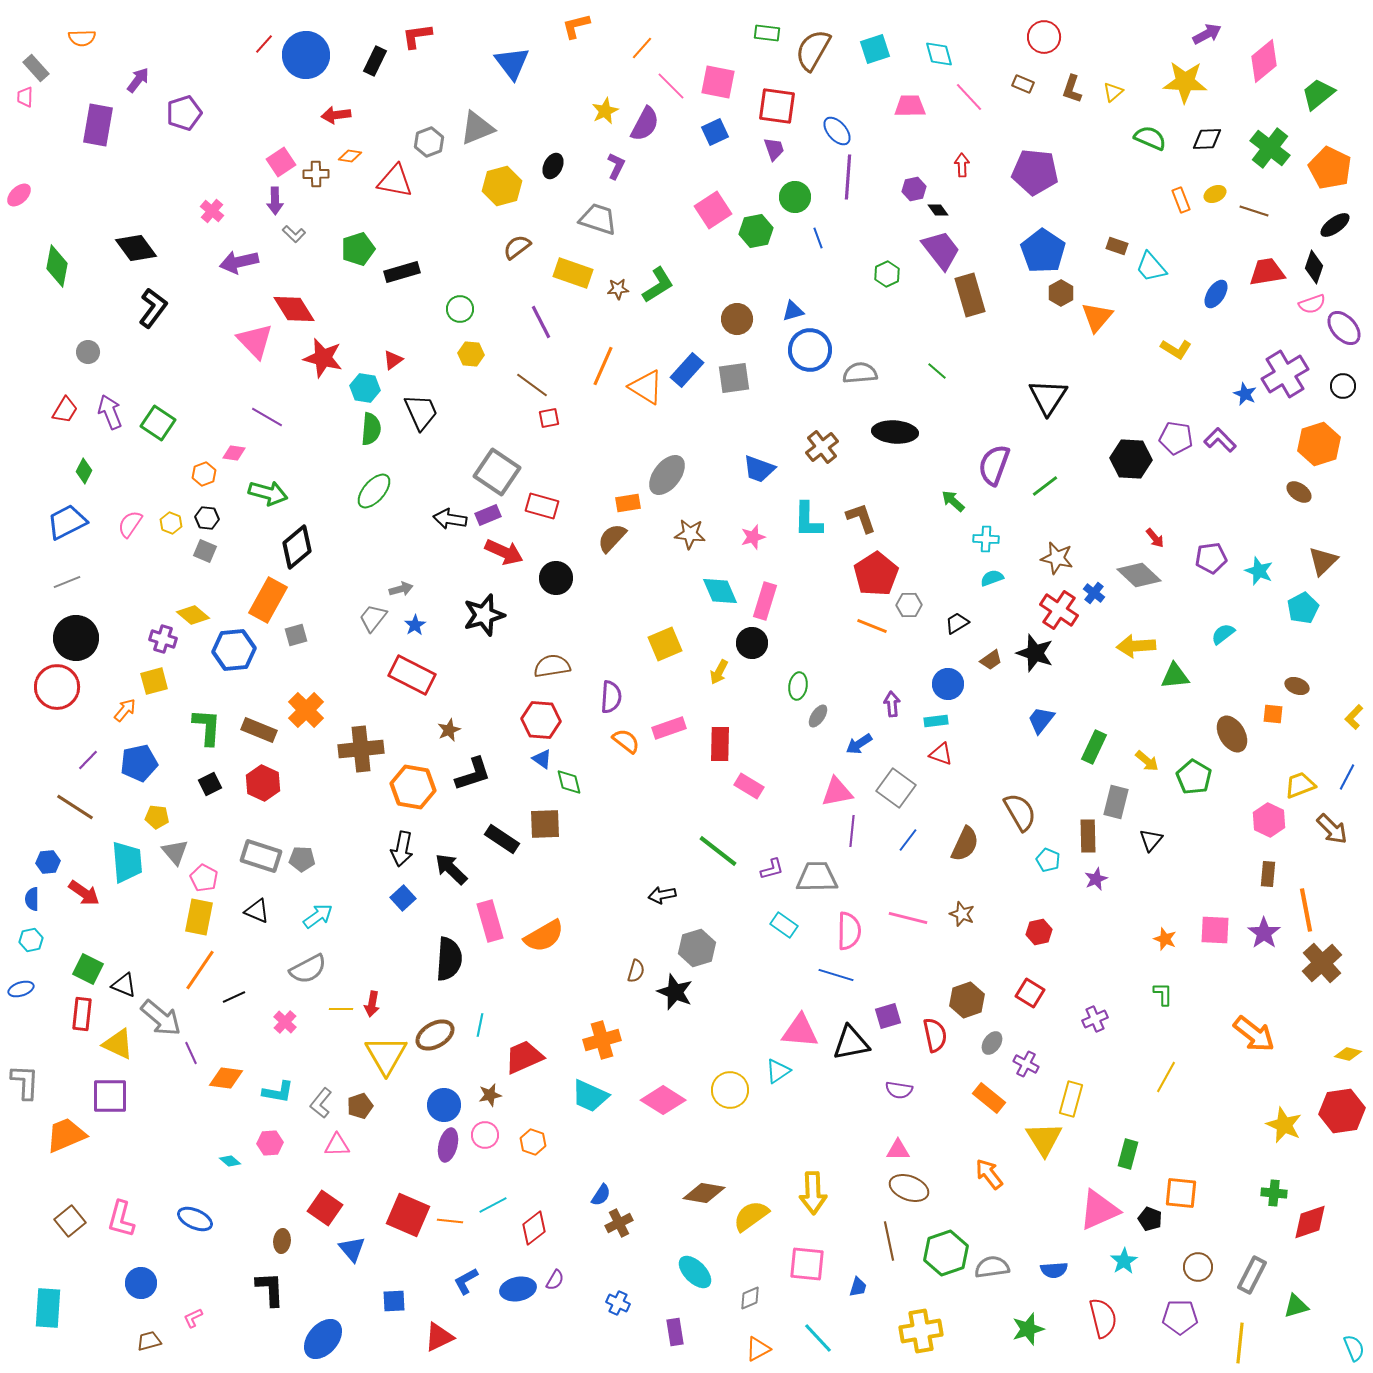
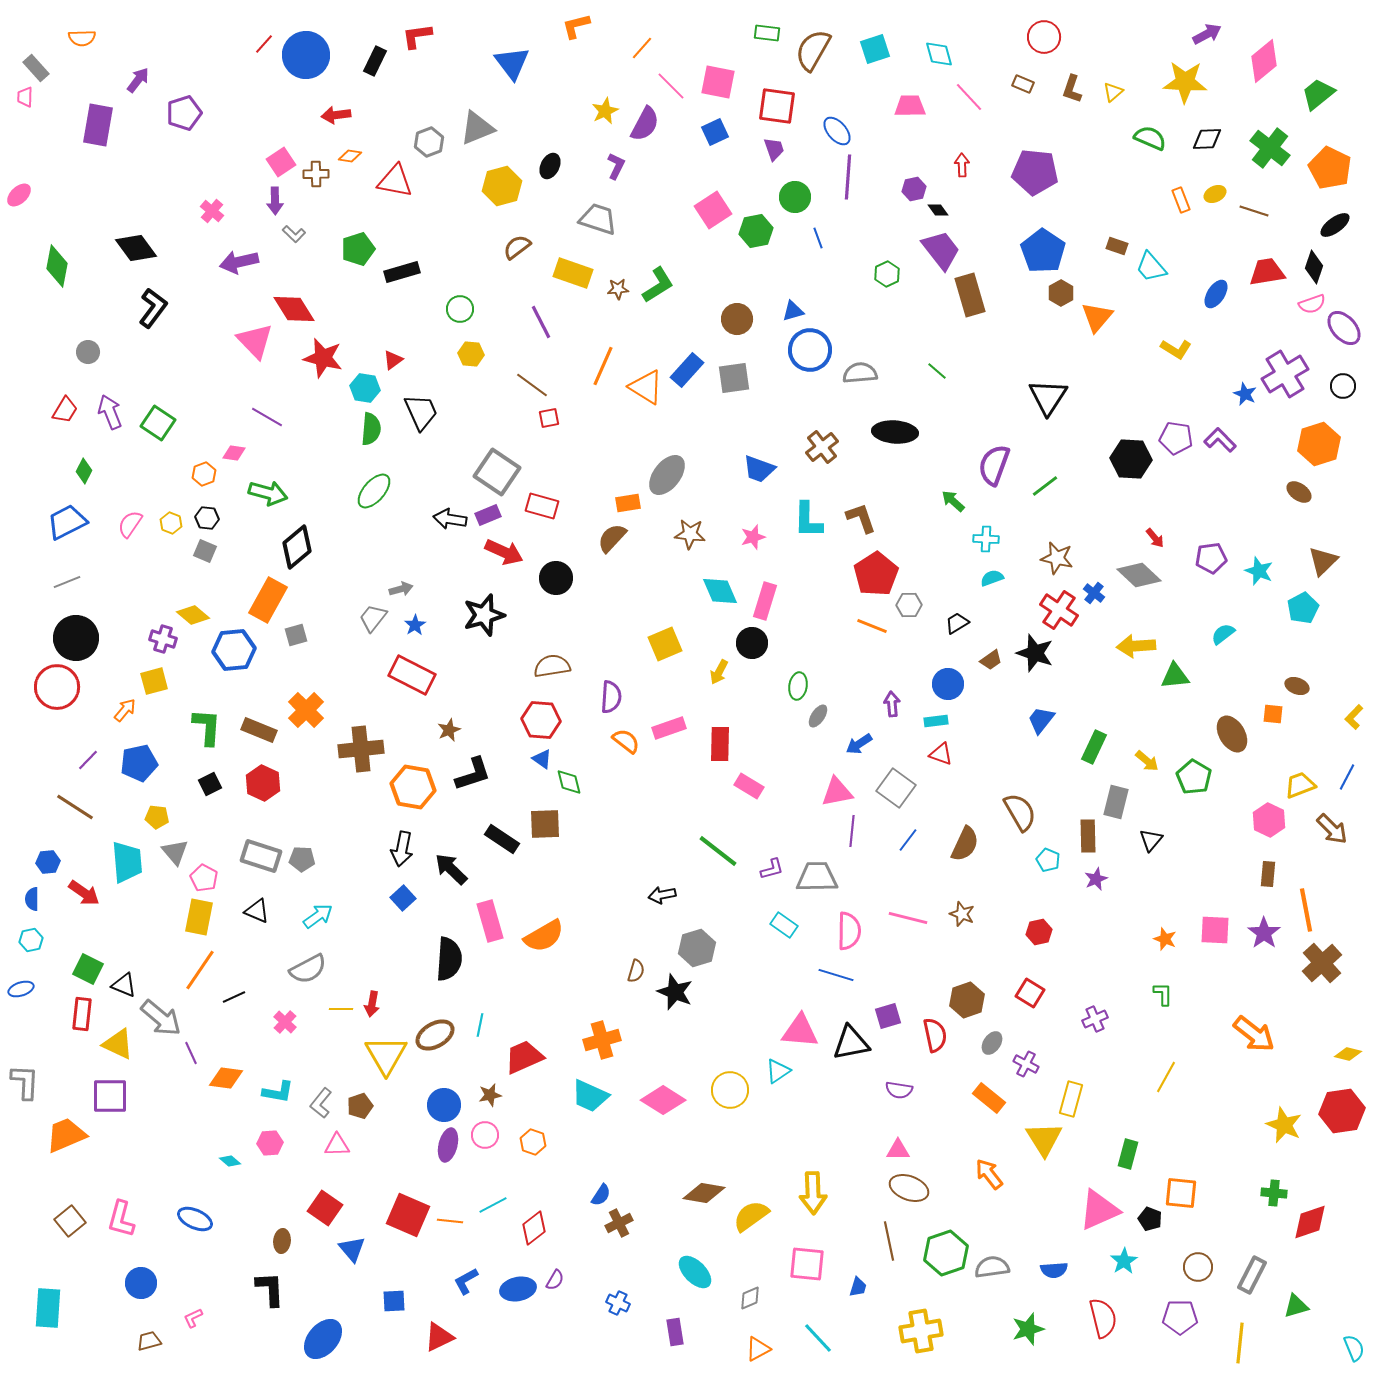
black ellipse at (553, 166): moved 3 px left
